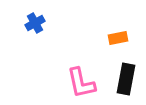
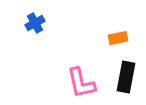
black rectangle: moved 2 px up
